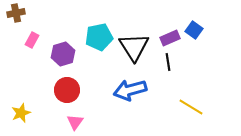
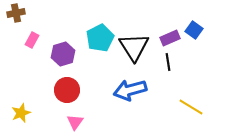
cyan pentagon: moved 1 px right, 1 px down; rotated 16 degrees counterclockwise
